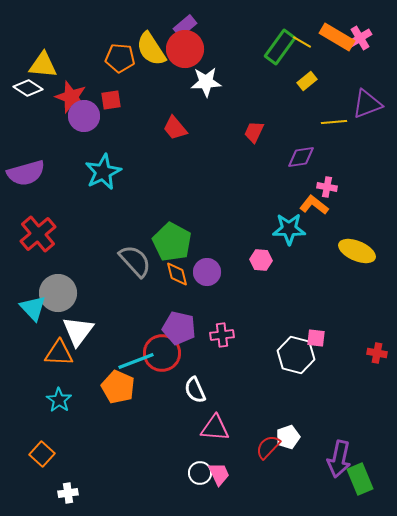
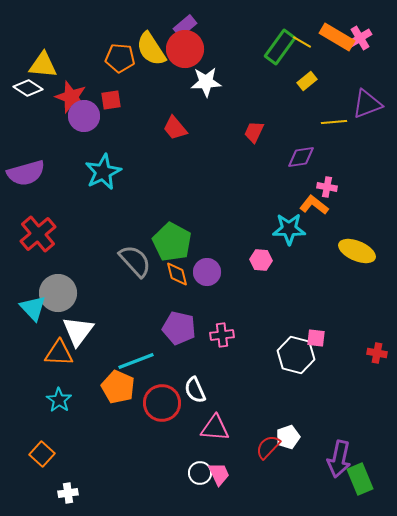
red circle at (162, 353): moved 50 px down
